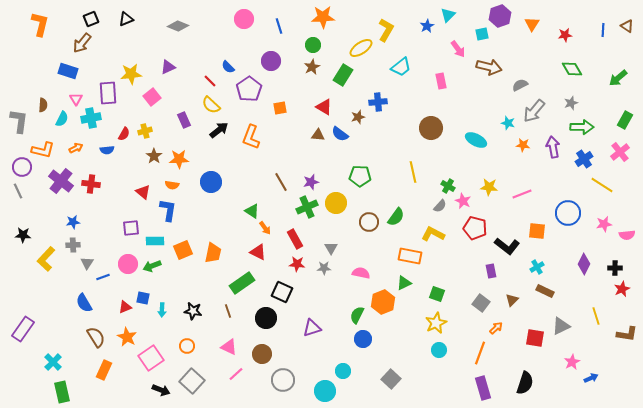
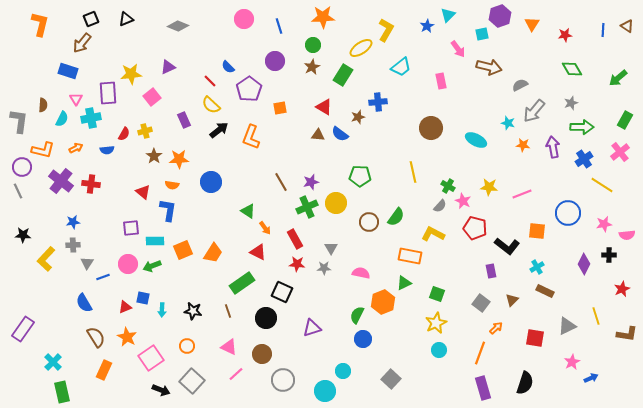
purple circle at (271, 61): moved 4 px right
green triangle at (252, 211): moved 4 px left
orange trapezoid at (213, 253): rotated 20 degrees clockwise
black cross at (615, 268): moved 6 px left, 13 px up
gray triangle at (561, 326): moved 6 px right
